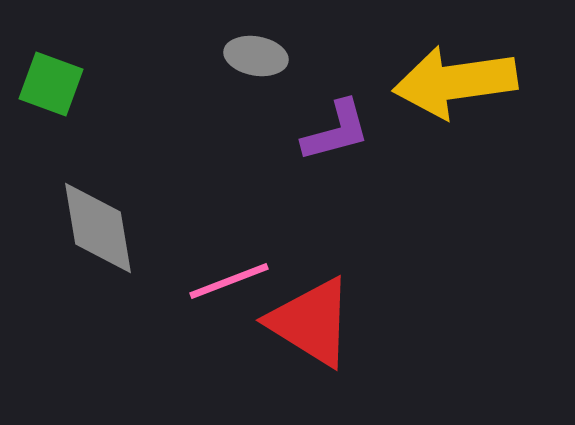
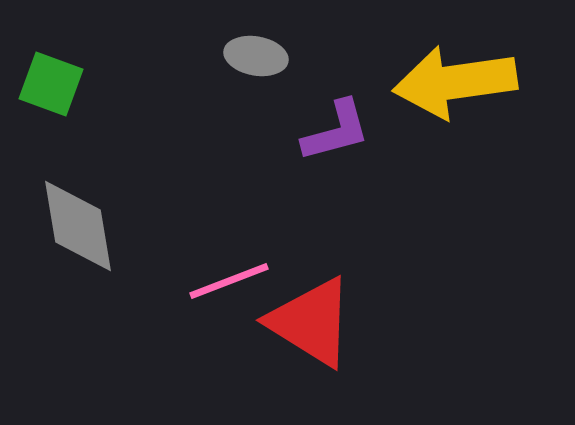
gray diamond: moved 20 px left, 2 px up
